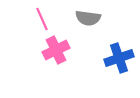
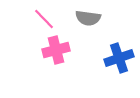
pink line: moved 2 px right; rotated 20 degrees counterclockwise
pink cross: rotated 12 degrees clockwise
